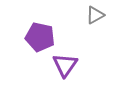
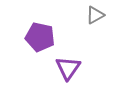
purple triangle: moved 3 px right, 3 px down
